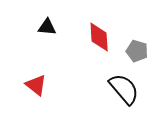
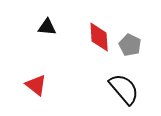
gray pentagon: moved 7 px left, 6 px up; rotated 10 degrees clockwise
